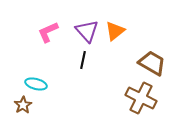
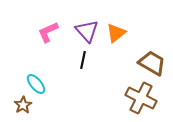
orange triangle: moved 1 px right, 2 px down
cyan ellipse: rotated 35 degrees clockwise
